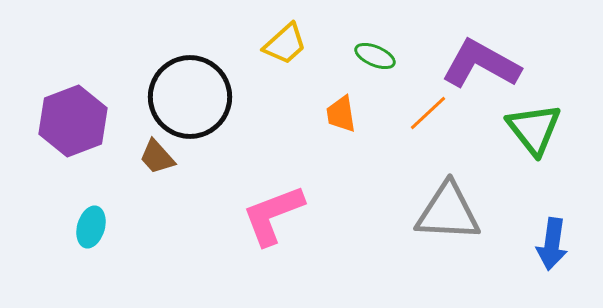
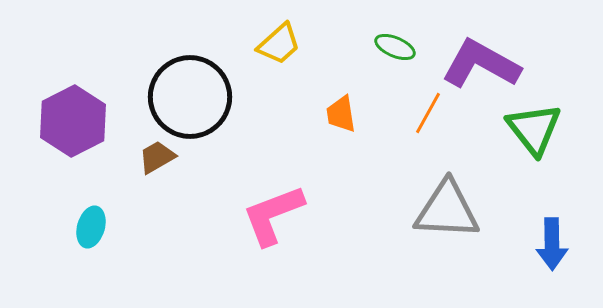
yellow trapezoid: moved 6 px left
green ellipse: moved 20 px right, 9 px up
orange line: rotated 18 degrees counterclockwise
purple hexagon: rotated 6 degrees counterclockwise
brown trapezoid: rotated 102 degrees clockwise
gray triangle: moved 1 px left, 2 px up
blue arrow: rotated 9 degrees counterclockwise
